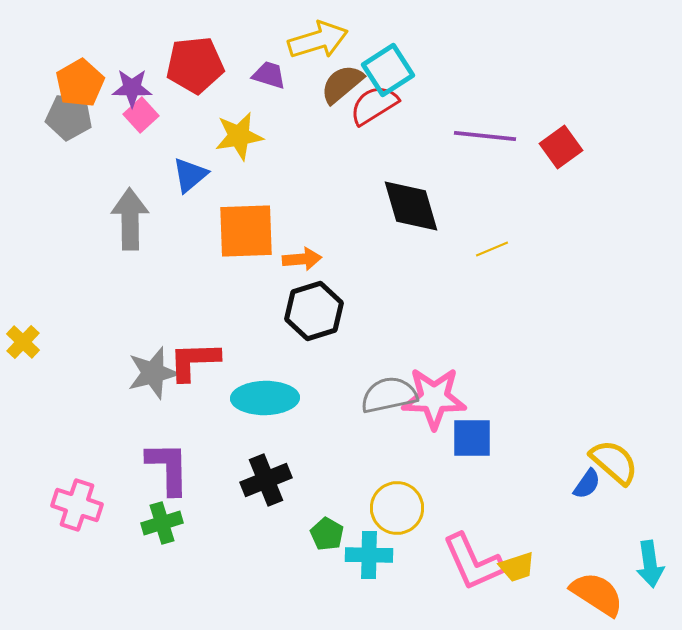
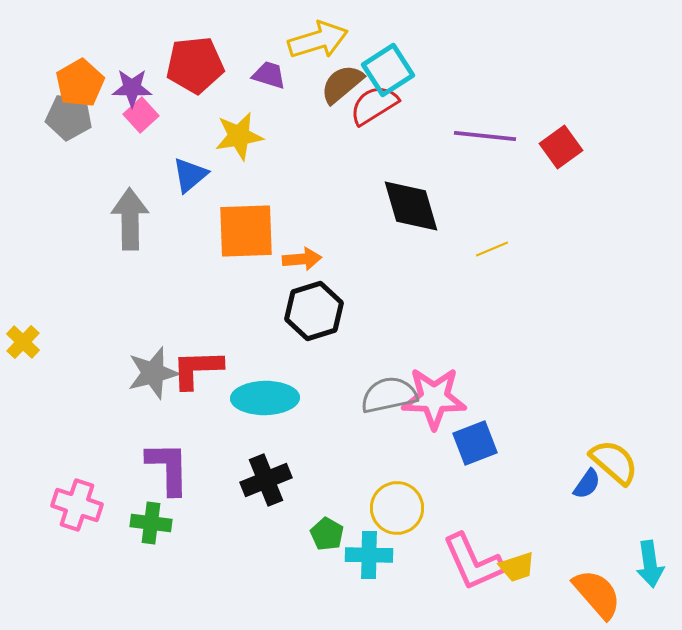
red L-shape: moved 3 px right, 8 px down
blue square: moved 3 px right, 5 px down; rotated 21 degrees counterclockwise
green cross: moved 11 px left; rotated 24 degrees clockwise
orange semicircle: rotated 16 degrees clockwise
